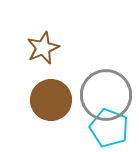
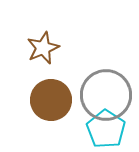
cyan pentagon: moved 3 px left, 1 px down; rotated 12 degrees clockwise
